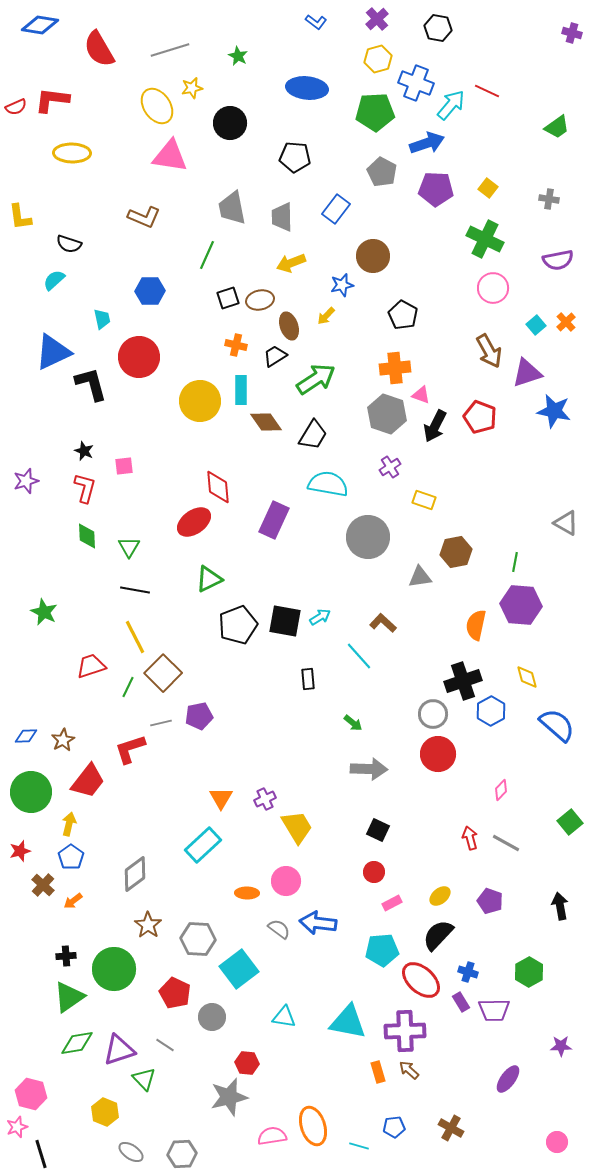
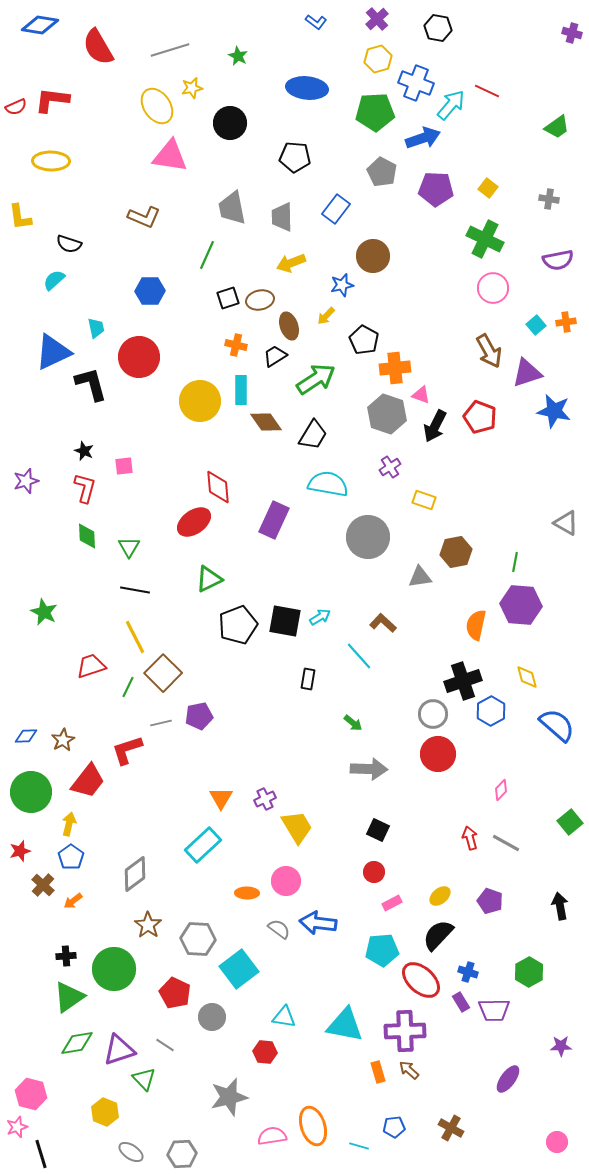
red semicircle at (99, 49): moved 1 px left, 2 px up
blue arrow at (427, 143): moved 4 px left, 5 px up
yellow ellipse at (72, 153): moved 21 px left, 8 px down
black pentagon at (403, 315): moved 39 px left, 25 px down
cyan trapezoid at (102, 319): moved 6 px left, 9 px down
orange cross at (566, 322): rotated 36 degrees clockwise
black rectangle at (308, 679): rotated 15 degrees clockwise
red L-shape at (130, 749): moved 3 px left, 1 px down
cyan triangle at (348, 1022): moved 3 px left, 3 px down
red hexagon at (247, 1063): moved 18 px right, 11 px up
